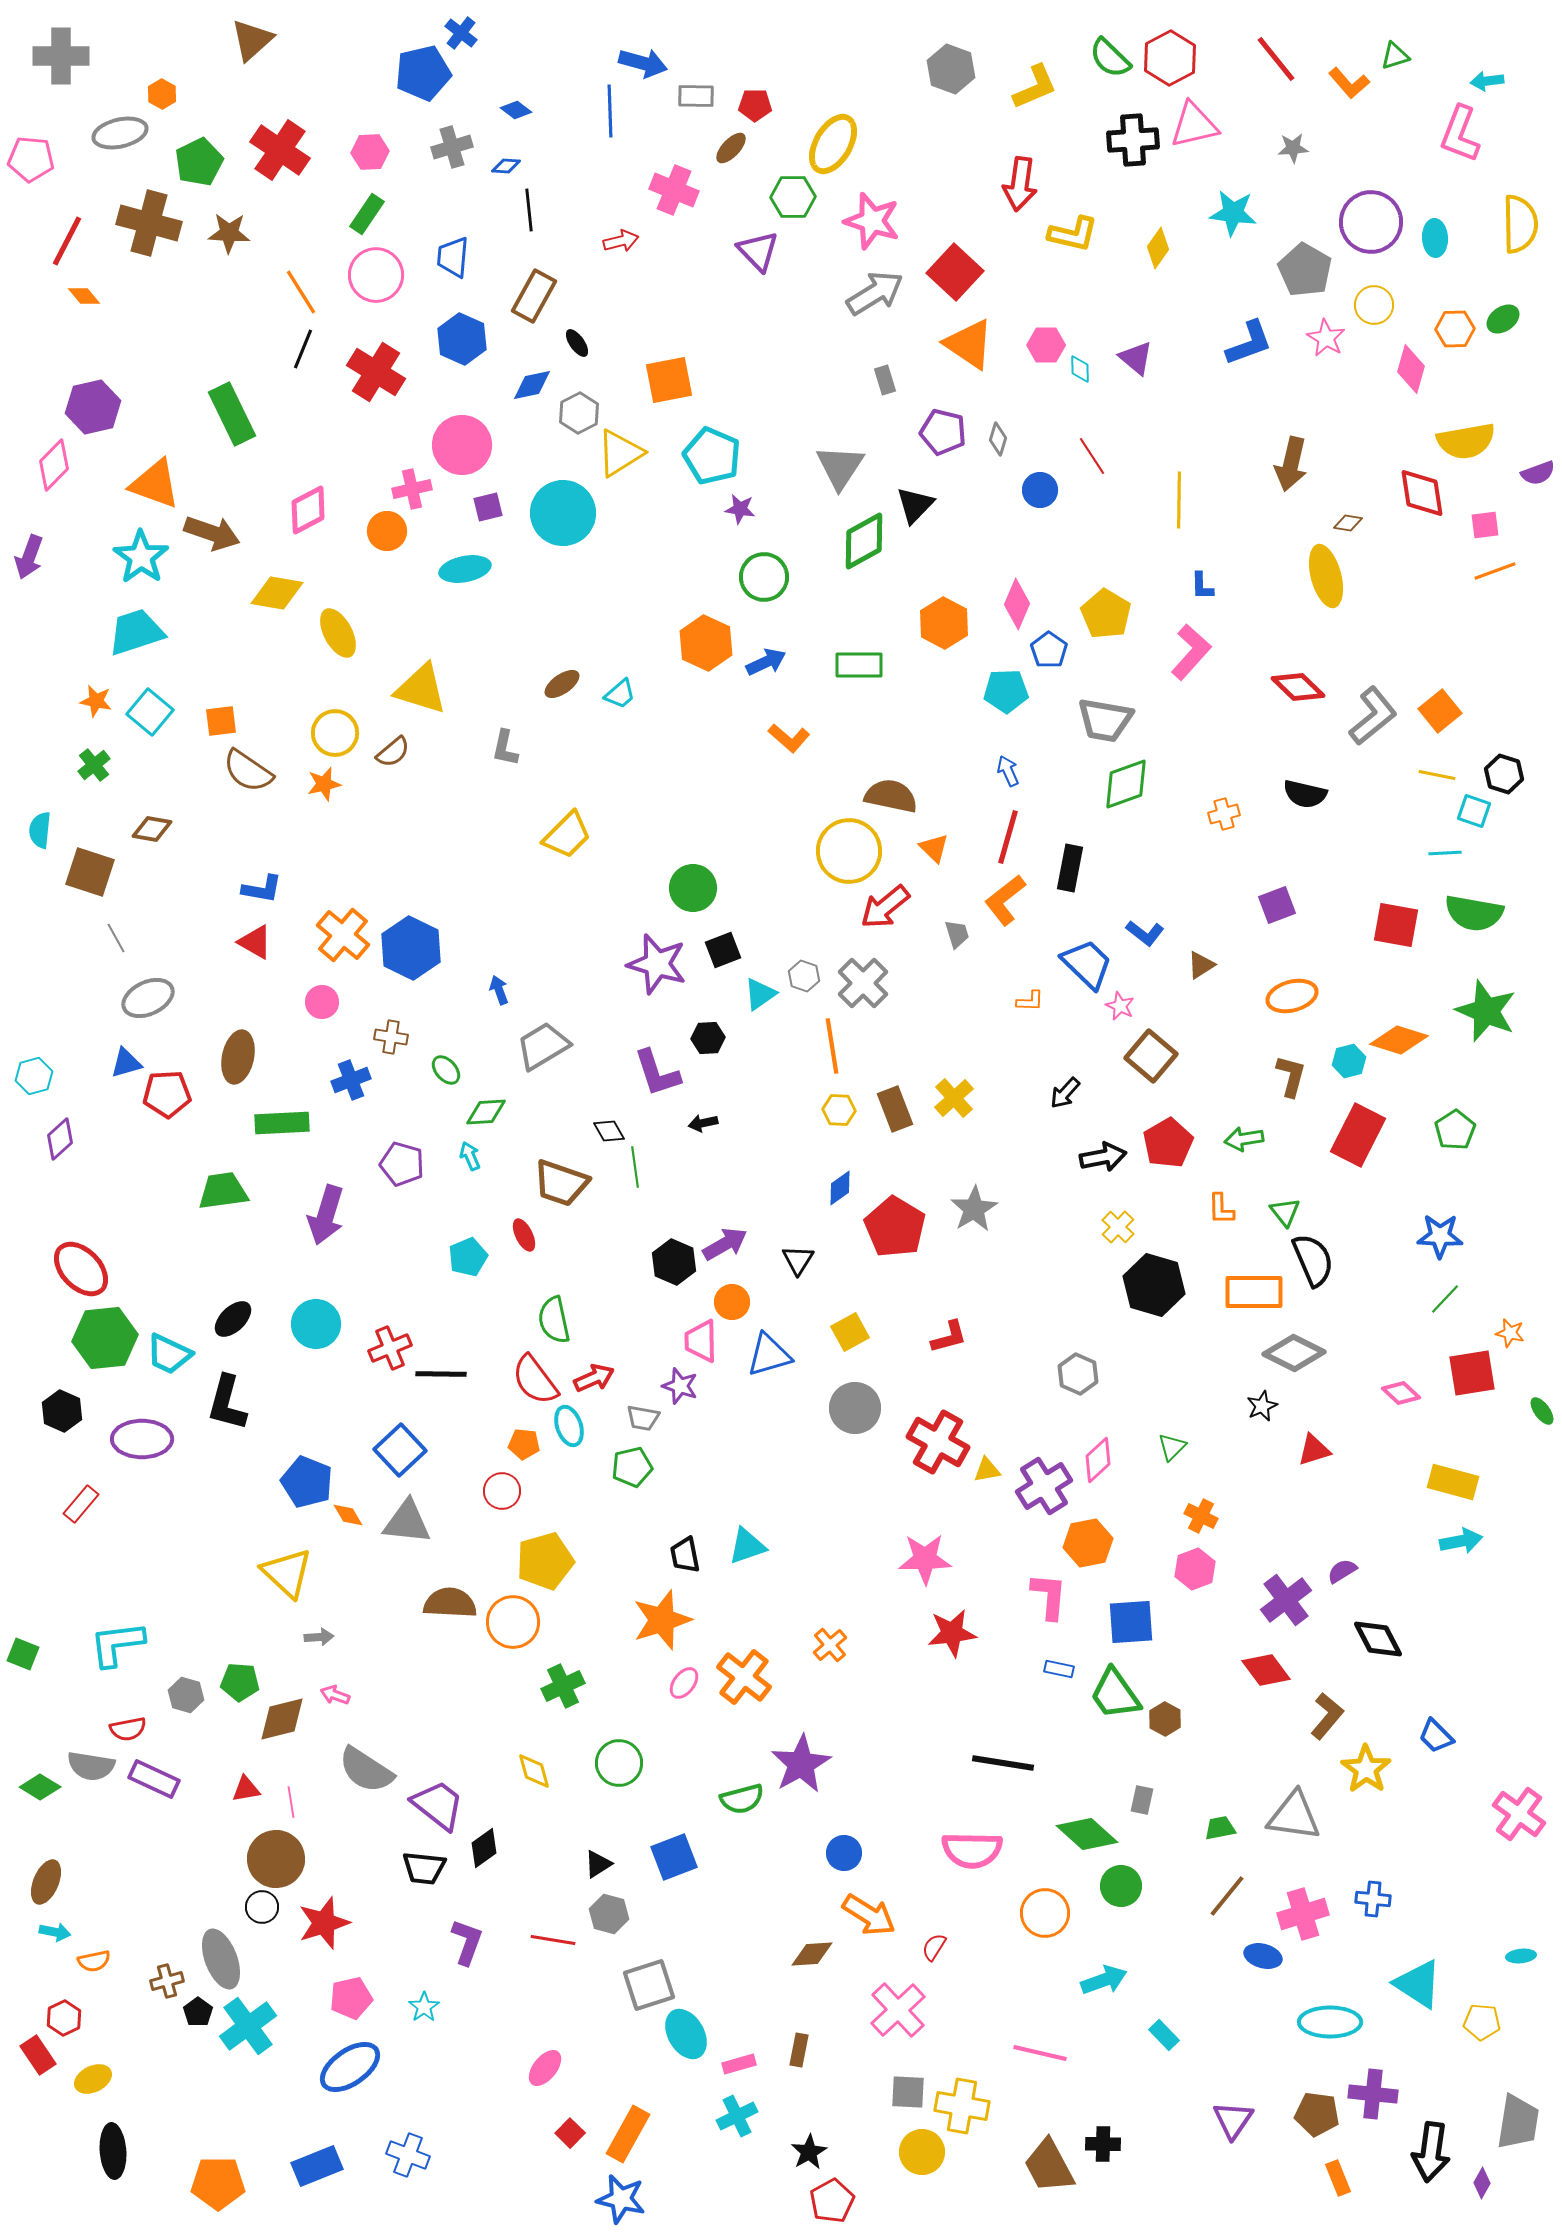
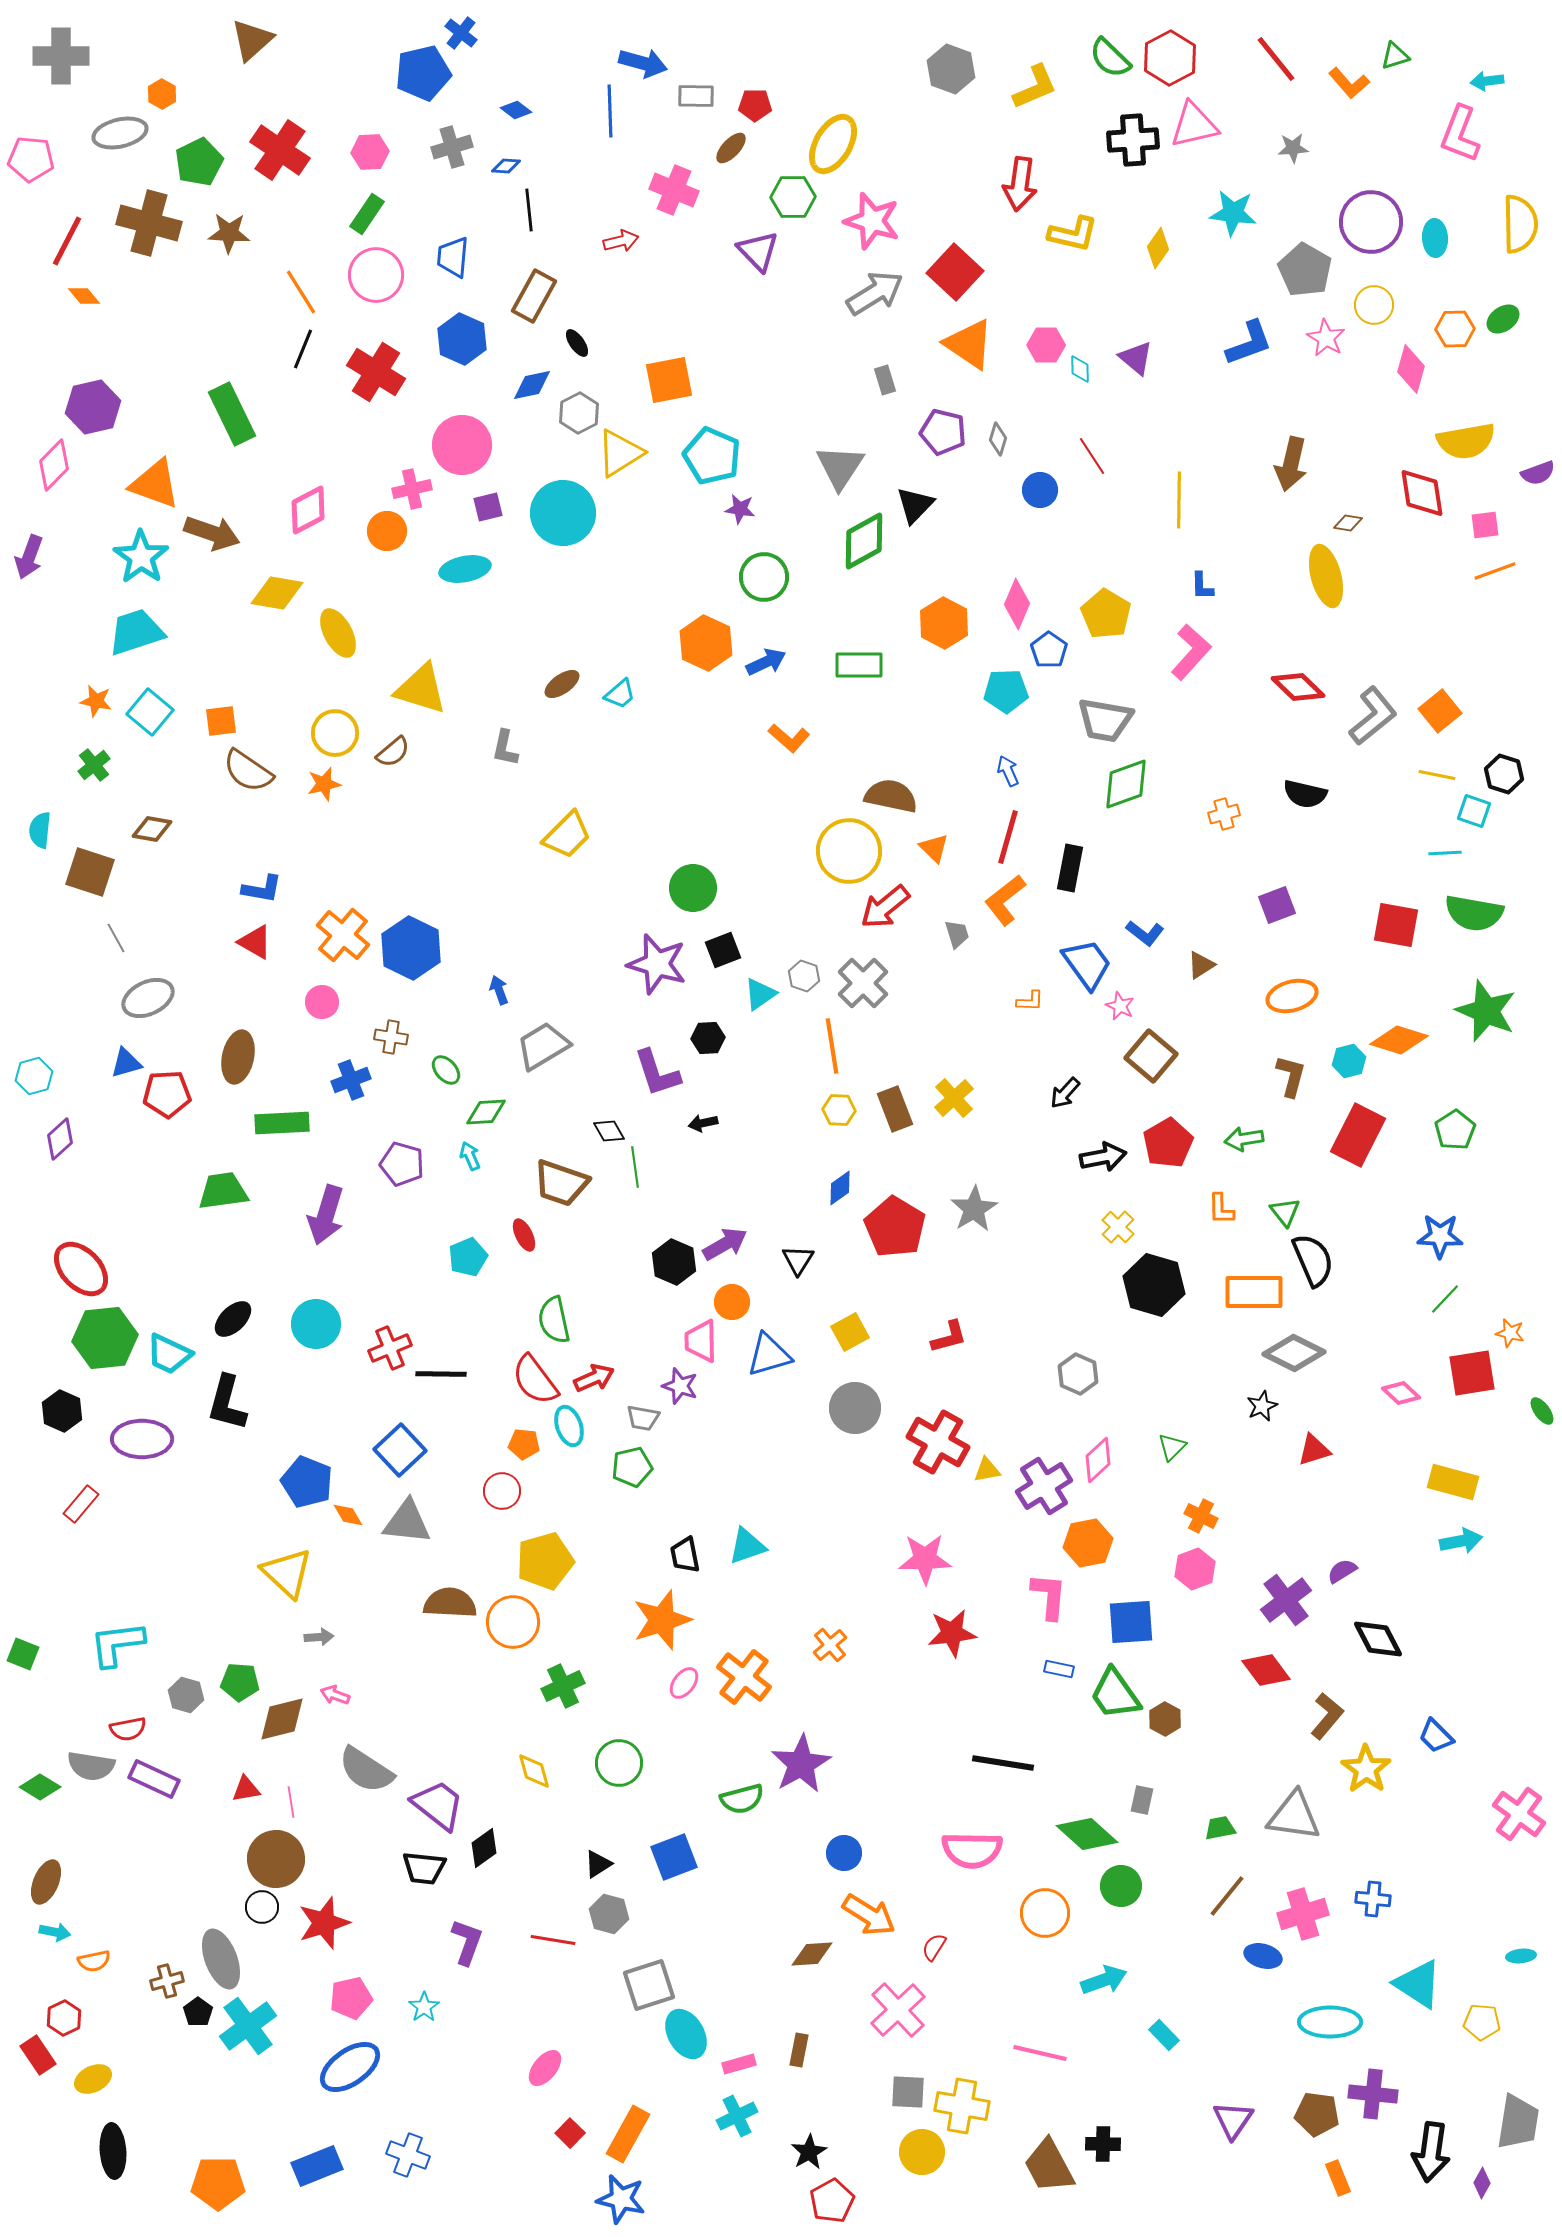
blue trapezoid at (1087, 964): rotated 10 degrees clockwise
